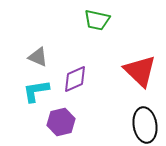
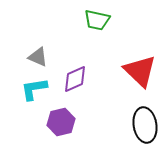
cyan L-shape: moved 2 px left, 2 px up
